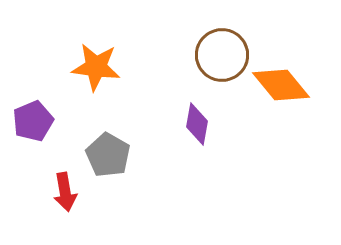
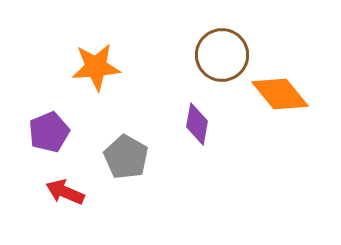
orange star: rotated 12 degrees counterclockwise
orange diamond: moved 1 px left, 9 px down
purple pentagon: moved 16 px right, 11 px down
gray pentagon: moved 18 px right, 2 px down
red arrow: rotated 123 degrees clockwise
